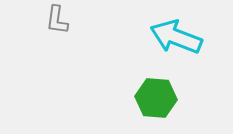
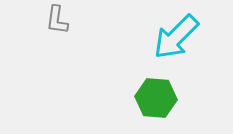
cyan arrow: rotated 66 degrees counterclockwise
